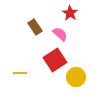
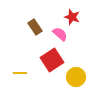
red star: moved 2 px right, 4 px down; rotated 14 degrees counterclockwise
red square: moved 3 px left
